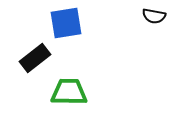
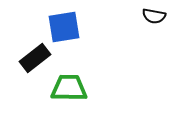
blue square: moved 2 px left, 4 px down
green trapezoid: moved 4 px up
